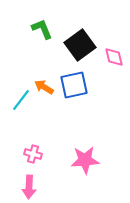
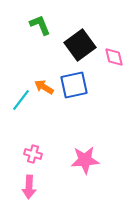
green L-shape: moved 2 px left, 4 px up
